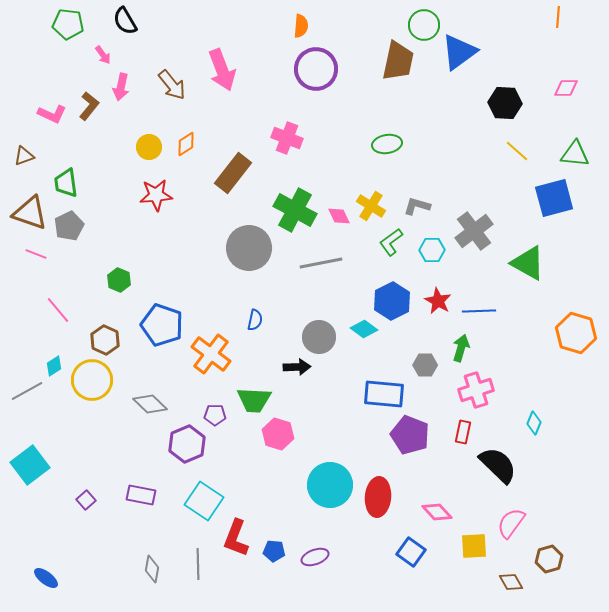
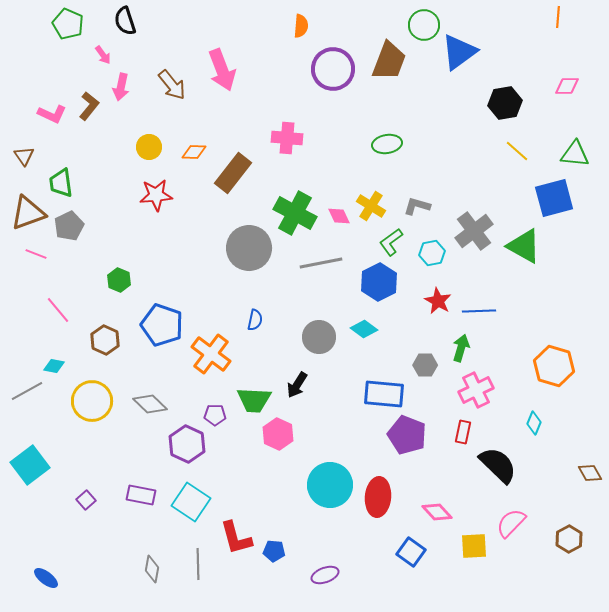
black semicircle at (125, 21): rotated 12 degrees clockwise
green pentagon at (68, 24): rotated 16 degrees clockwise
brown trapezoid at (398, 61): moved 9 px left; rotated 9 degrees clockwise
purple circle at (316, 69): moved 17 px right
pink diamond at (566, 88): moved 1 px right, 2 px up
black hexagon at (505, 103): rotated 12 degrees counterclockwise
pink cross at (287, 138): rotated 16 degrees counterclockwise
orange diamond at (186, 144): moved 8 px right, 8 px down; rotated 35 degrees clockwise
brown triangle at (24, 156): rotated 45 degrees counterclockwise
green trapezoid at (66, 183): moved 5 px left
green cross at (295, 210): moved 3 px down
brown triangle at (30, 213): moved 2 px left; rotated 39 degrees counterclockwise
cyan hexagon at (432, 250): moved 3 px down; rotated 10 degrees counterclockwise
green triangle at (528, 263): moved 4 px left, 17 px up
blue hexagon at (392, 301): moved 13 px left, 19 px up
orange hexagon at (576, 333): moved 22 px left, 33 px down
cyan diamond at (54, 366): rotated 45 degrees clockwise
black arrow at (297, 367): moved 18 px down; rotated 124 degrees clockwise
yellow circle at (92, 380): moved 21 px down
pink cross at (476, 390): rotated 8 degrees counterclockwise
pink hexagon at (278, 434): rotated 8 degrees clockwise
purple pentagon at (410, 435): moved 3 px left
purple hexagon at (187, 444): rotated 12 degrees counterclockwise
cyan square at (204, 501): moved 13 px left, 1 px down
pink semicircle at (511, 523): rotated 8 degrees clockwise
red L-shape at (236, 538): rotated 36 degrees counterclockwise
purple ellipse at (315, 557): moved 10 px right, 18 px down
brown hexagon at (549, 559): moved 20 px right, 20 px up; rotated 12 degrees counterclockwise
brown diamond at (511, 582): moved 79 px right, 109 px up
